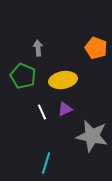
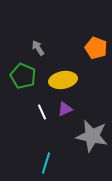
gray arrow: rotated 28 degrees counterclockwise
